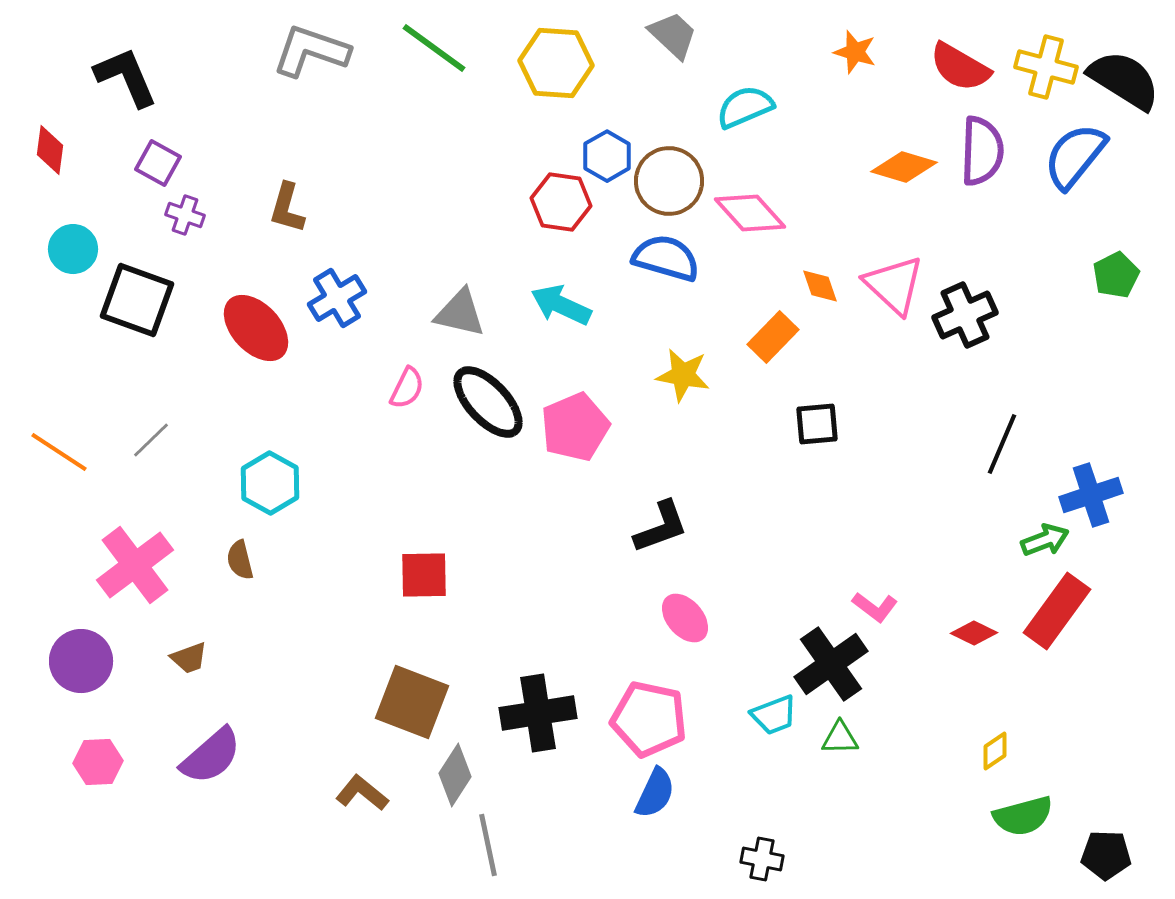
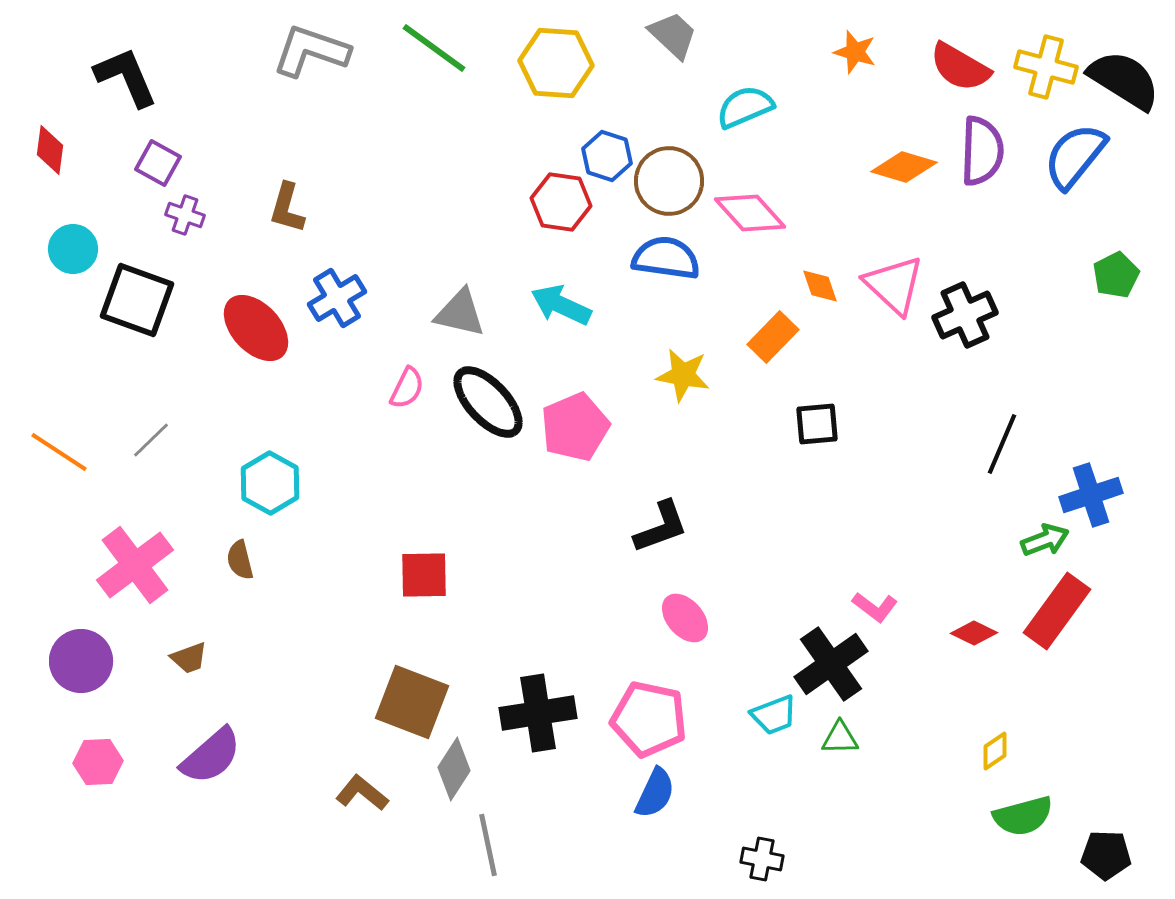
blue hexagon at (607, 156): rotated 12 degrees counterclockwise
blue semicircle at (666, 258): rotated 8 degrees counterclockwise
gray diamond at (455, 775): moved 1 px left, 6 px up
